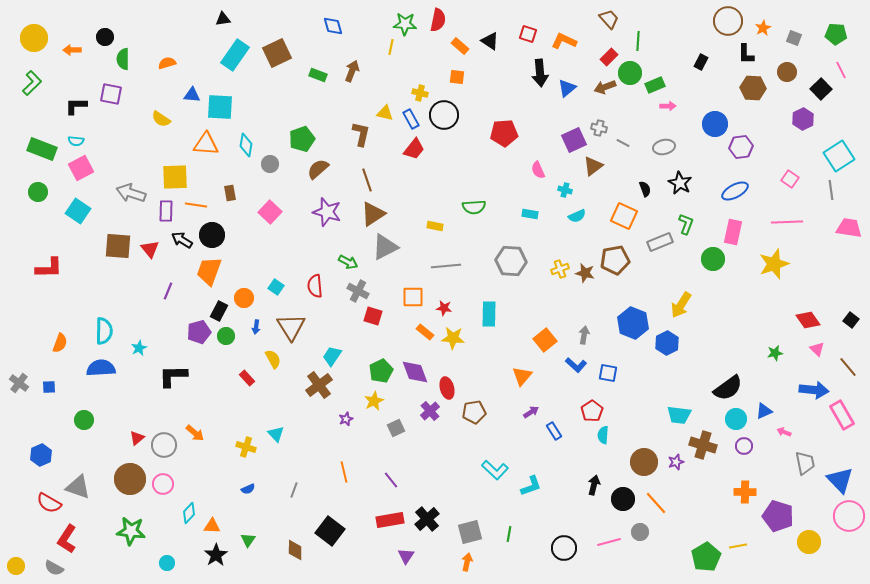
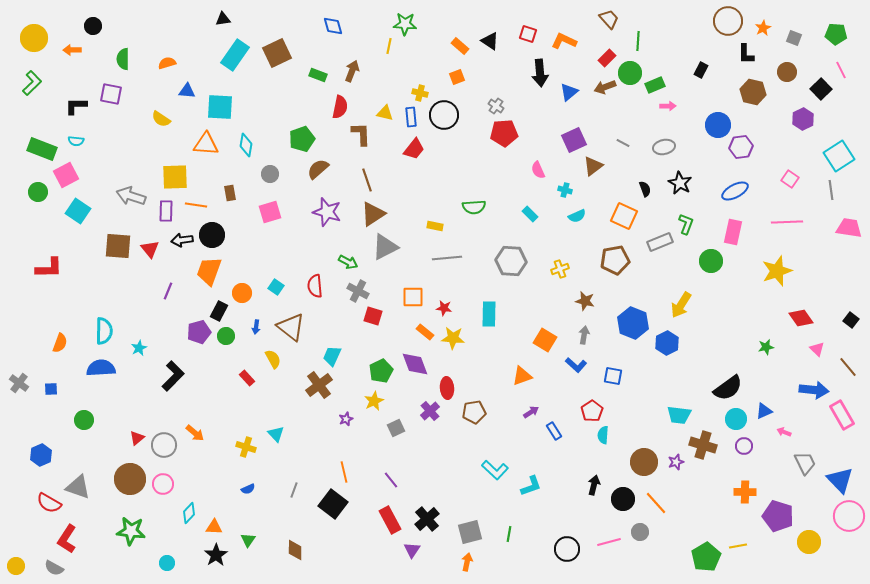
red semicircle at (438, 20): moved 98 px left, 87 px down
black circle at (105, 37): moved 12 px left, 11 px up
yellow line at (391, 47): moved 2 px left, 1 px up
red rectangle at (609, 57): moved 2 px left, 1 px down
black rectangle at (701, 62): moved 8 px down
orange square at (457, 77): rotated 28 degrees counterclockwise
blue triangle at (567, 88): moved 2 px right, 4 px down
brown hexagon at (753, 88): moved 4 px down; rotated 10 degrees clockwise
blue triangle at (192, 95): moved 5 px left, 4 px up
blue rectangle at (411, 119): moved 2 px up; rotated 24 degrees clockwise
blue circle at (715, 124): moved 3 px right, 1 px down
gray cross at (599, 128): moved 103 px left, 22 px up; rotated 21 degrees clockwise
brown L-shape at (361, 134): rotated 15 degrees counterclockwise
gray circle at (270, 164): moved 10 px down
pink square at (81, 168): moved 15 px left, 7 px down
gray arrow at (131, 193): moved 3 px down
pink square at (270, 212): rotated 30 degrees clockwise
cyan rectangle at (530, 214): rotated 35 degrees clockwise
black arrow at (182, 240): rotated 40 degrees counterclockwise
green circle at (713, 259): moved 2 px left, 2 px down
yellow star at (774, 264): moved 3 px right, 7 px down
gray line at (446, 266): moved 1 px right, 8 px up
brown star at (585, 273): moved 28 px down
orange circle at (244, 298): moved 2 px left, 5 px up
red diamond at (808, 320): moved 7 px left, 2 px up
brown triangle at (291, 327): rotated 20 degrees counterclockwise
orange square at (545, 340): rotated 20 degrees counterclockwise
green star at (775, 353): moved 9 px left, 6 px up
cyan trapezoid at (332, 356): rotated 10 degrees counterclockwise
purple diamond at (415, 372): moved 8 px up
blue square at (608, 373): moved 5 px right, 3 px down
black L-shape at (173, 376): rotated 136 degrees clockwise
orange triangle at (522, 376): rotated 30 degrees clockwise
blue square at (49, 387): moved 2 px right, 2 px down
red ellipse at (447, 388): rotated 10 degrees clockwise
gray trapezoid at (805, 463): rotated 15 degrees counterclockwise
red rectangle at (390, 520): rotated 72 degrees clockwise
orange triangle at (212, 526): moved 2 px right, 1 px down
black square at (330, 531): moved 3 px right, 27 px up
black circle at (564, 548): moved 3 px right, 1 px down
purple triangle at (406, 556): moved 6 px right, 6 px up
